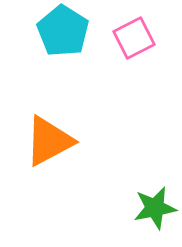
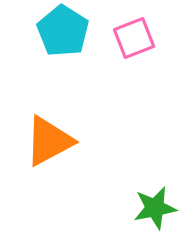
pink square: rotated 6 degrees clockwise
